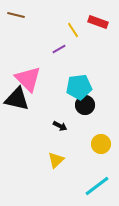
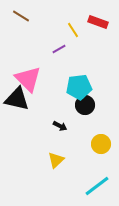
brown line: moved 5 px right, 1 px down; rotated 18 degrees clockwise
